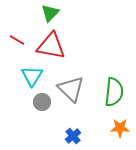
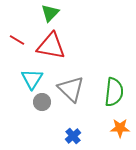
cyan triangle: moved 3 px down
